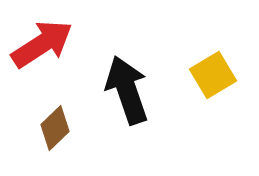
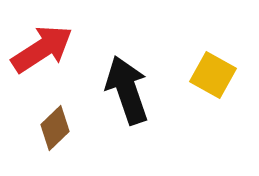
red arrow: moved 5 px down
yellow square: rotated 30 degrees counterclockwise
